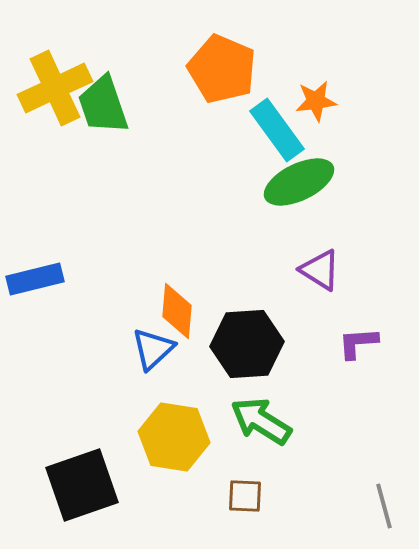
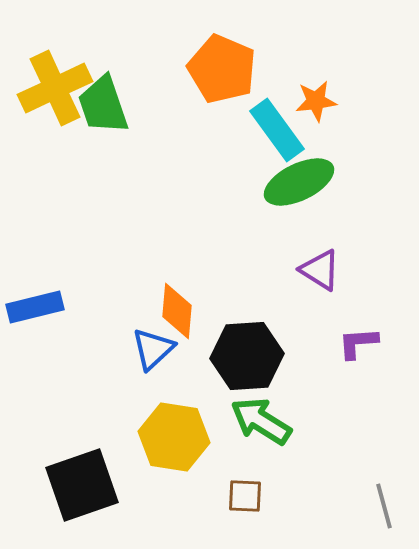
blue rectangle: moved 28 px down
black hexagon: moved 12 px down
